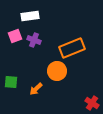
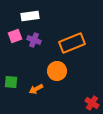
orange rectangle: moved 5 px up
orange arrow: rotated 16 degrees clockwise
